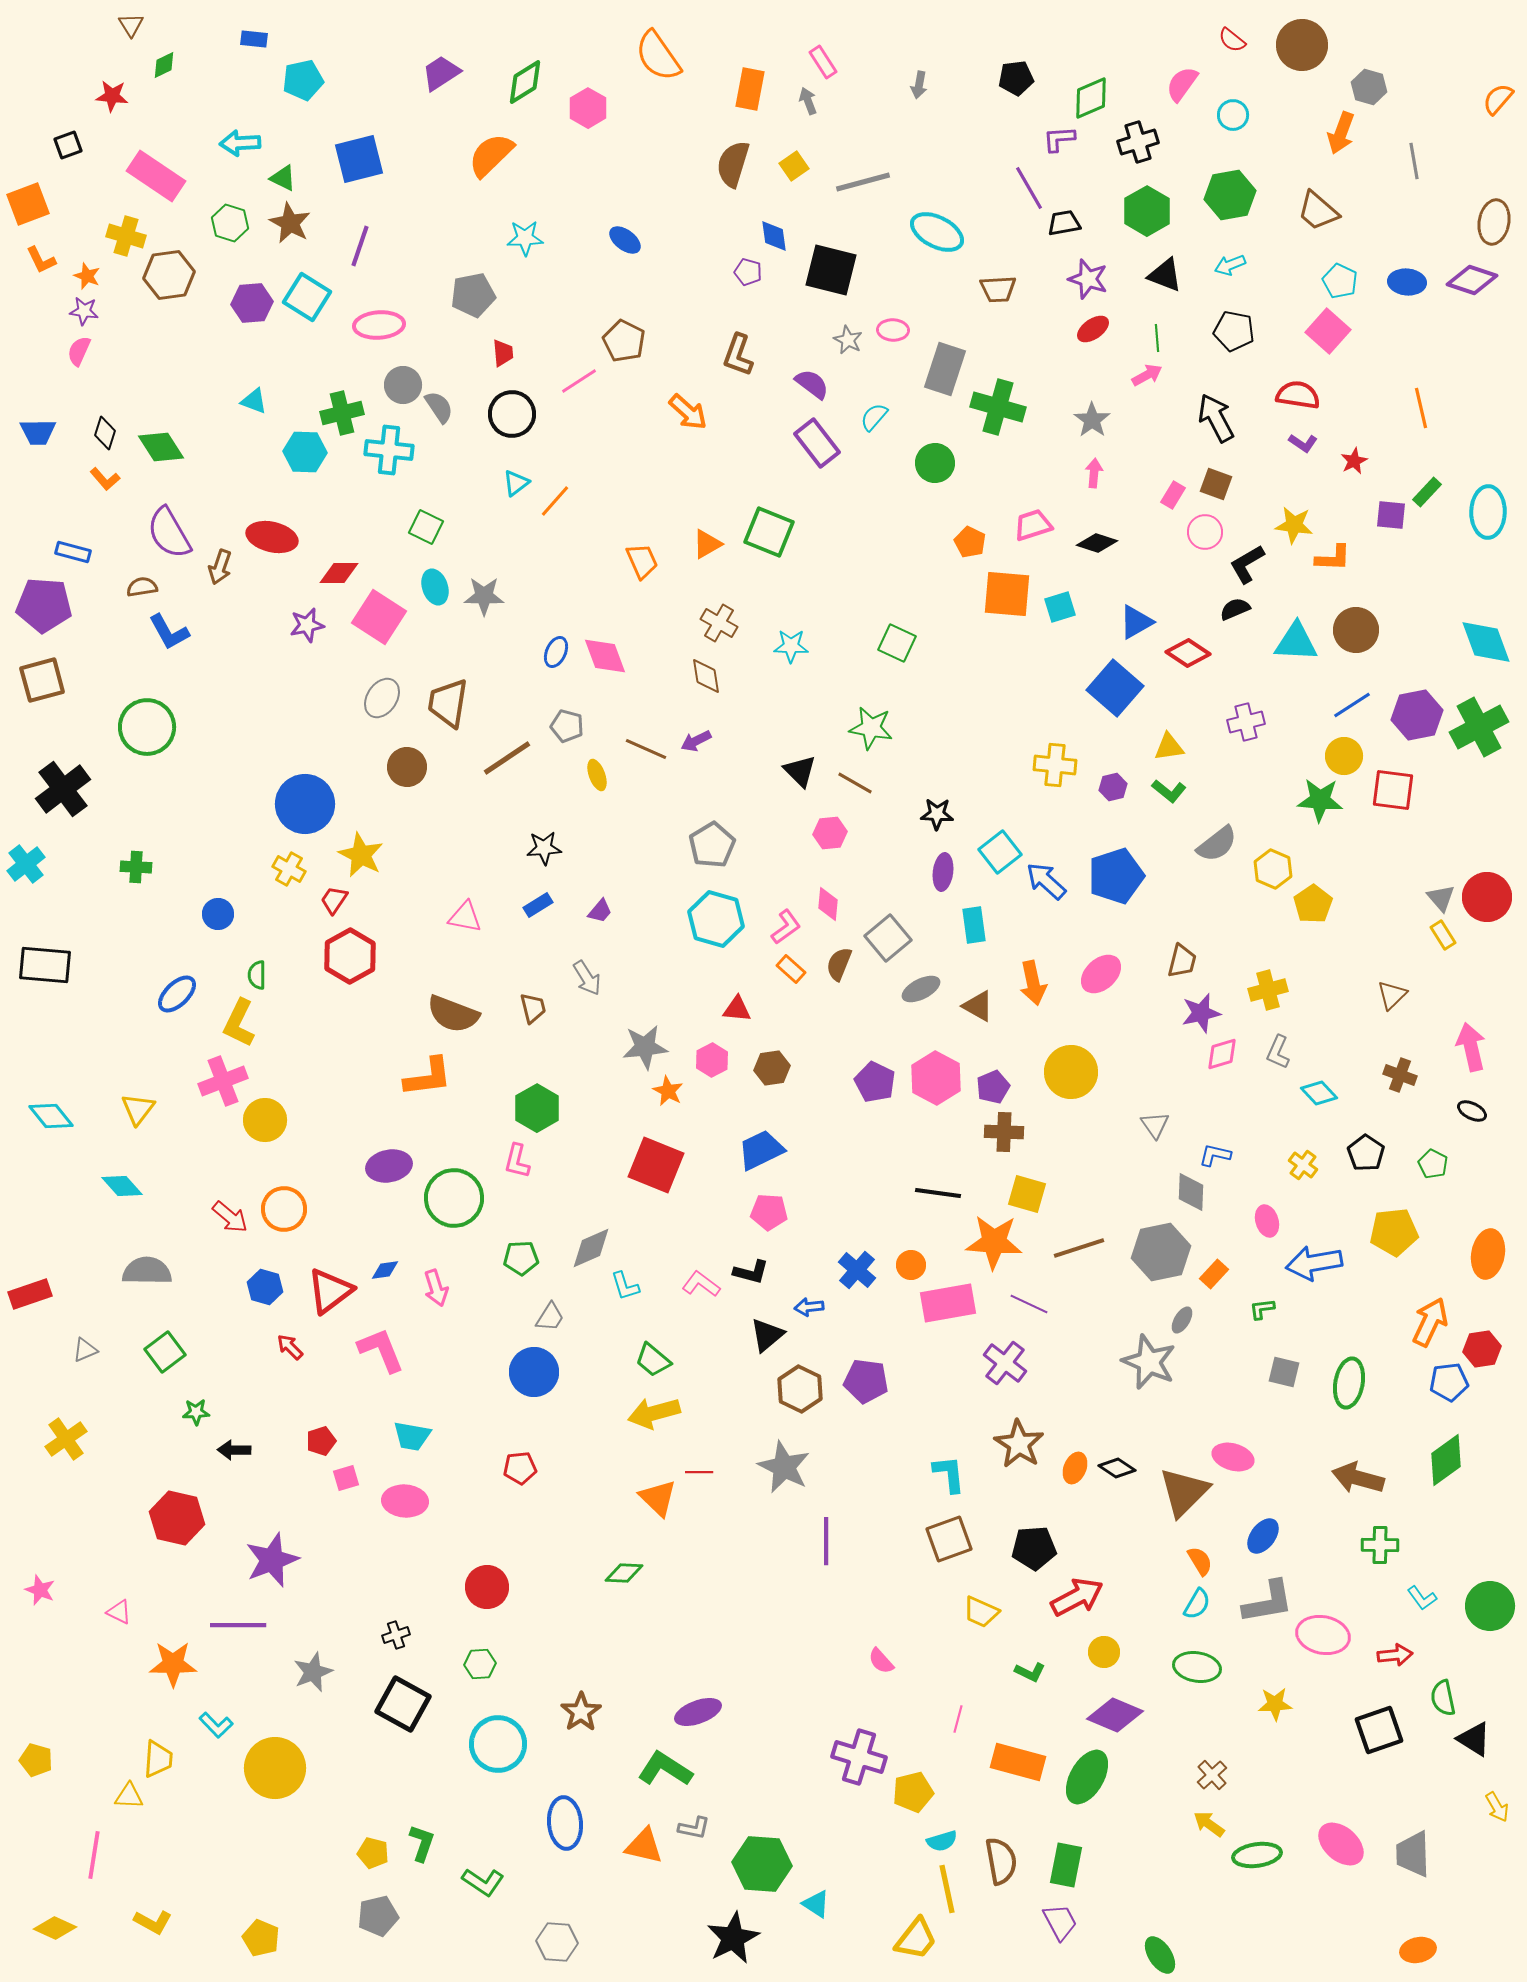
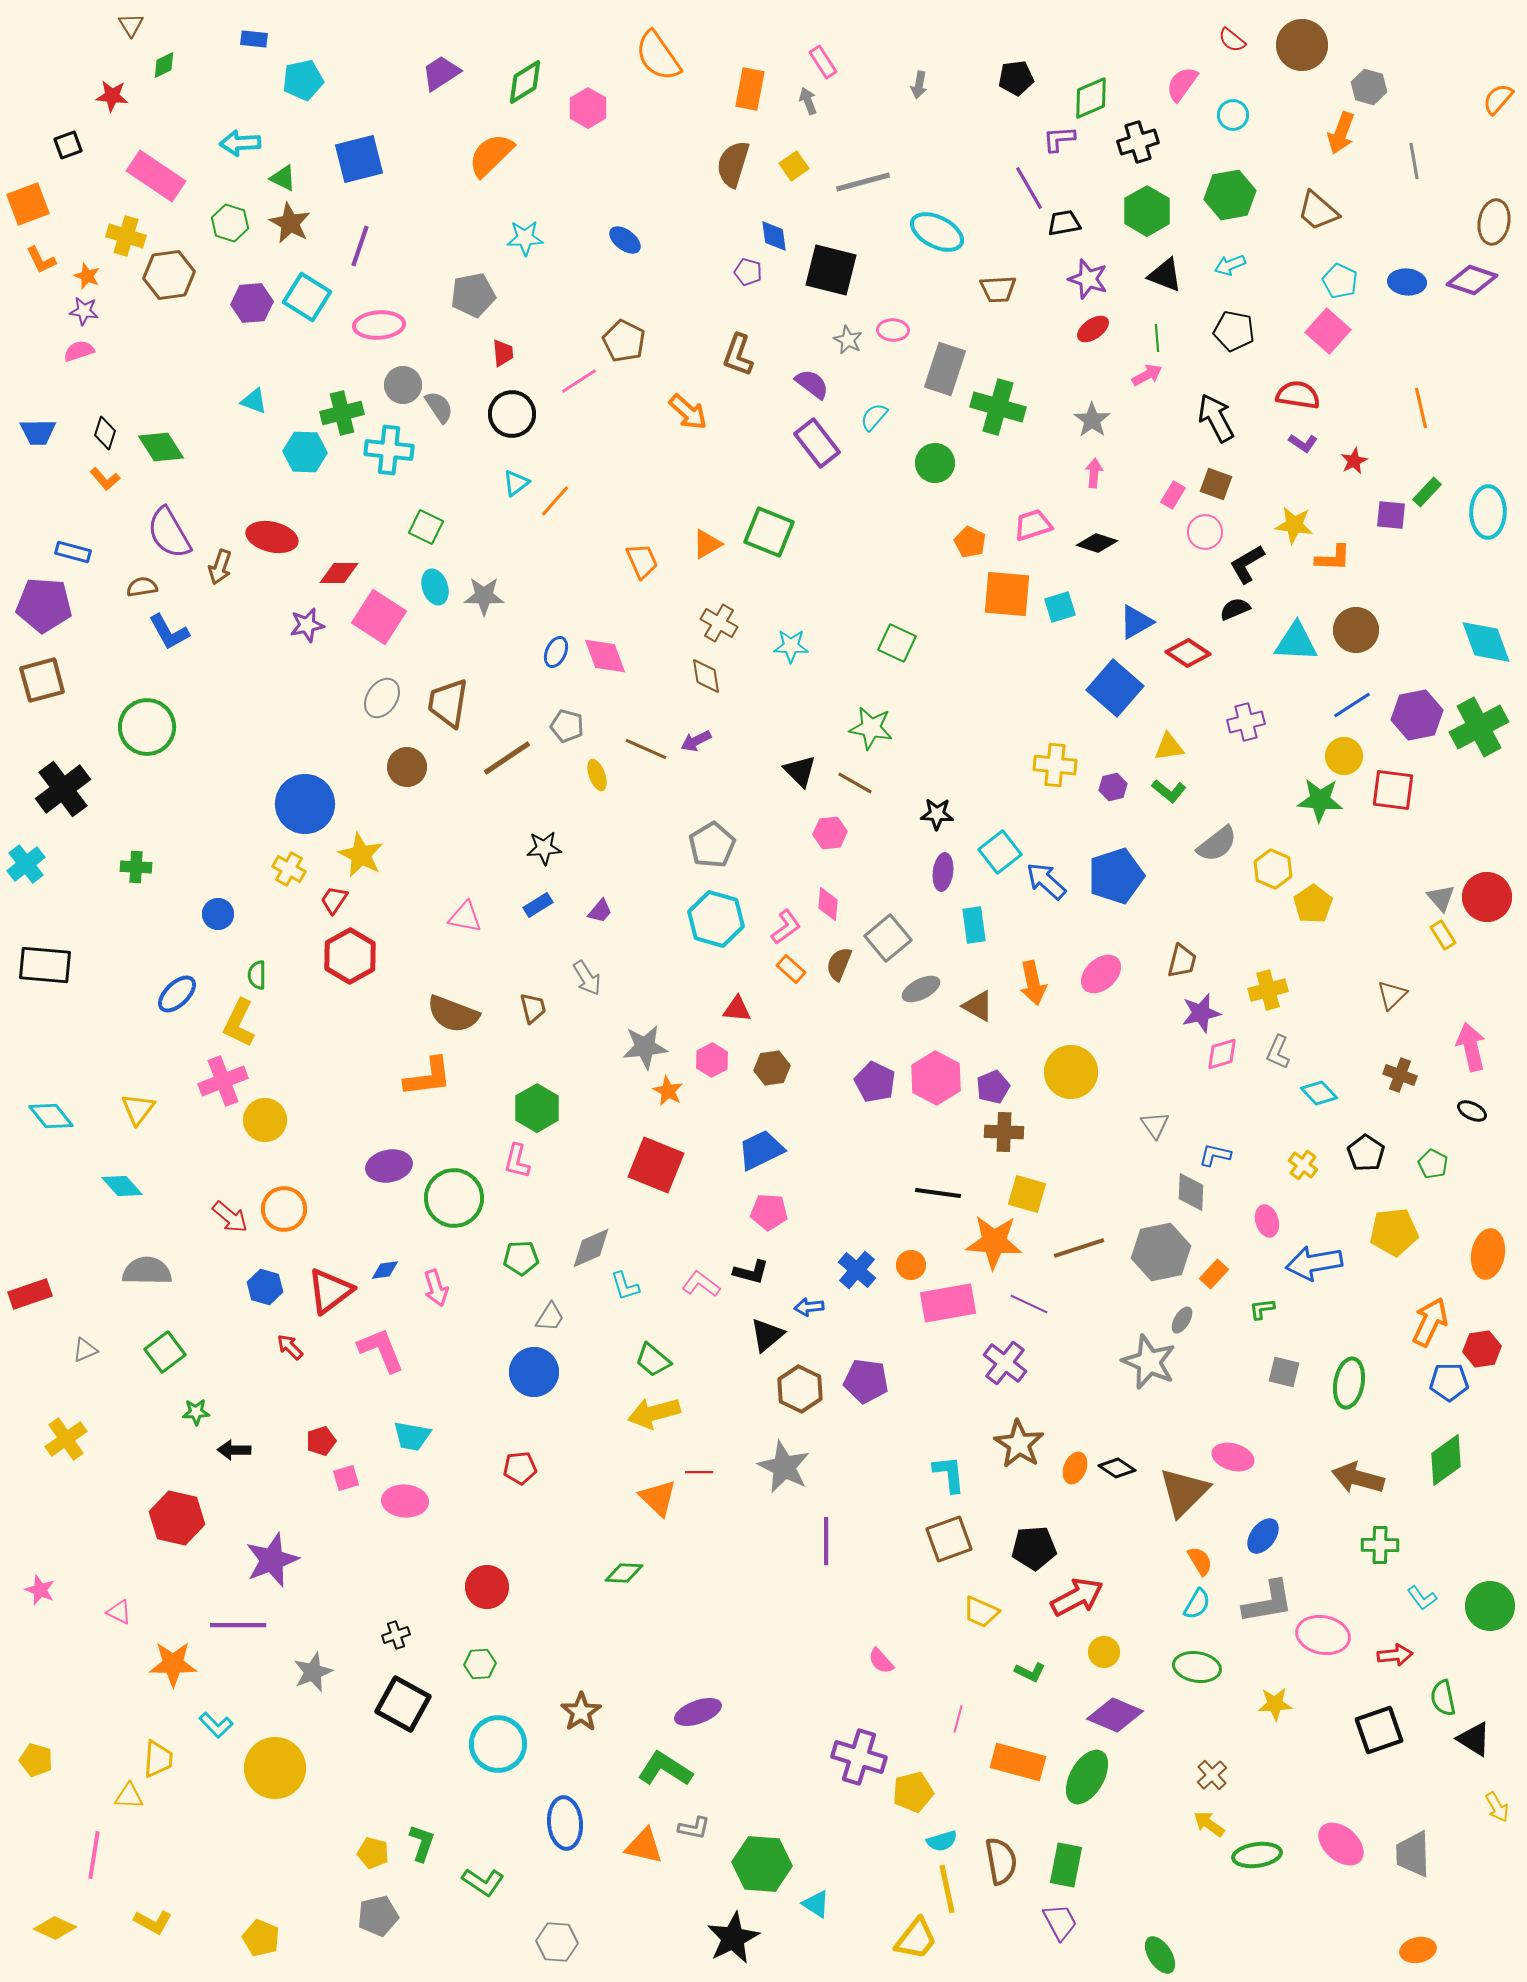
pink semicircle at (79, 351): rotated 48 degrees clockwise
blue pentagon at (1449, 1382): rotated 6 degrees clockwise
